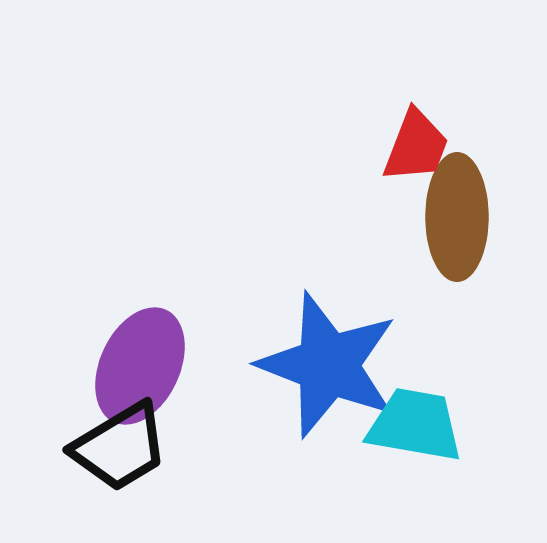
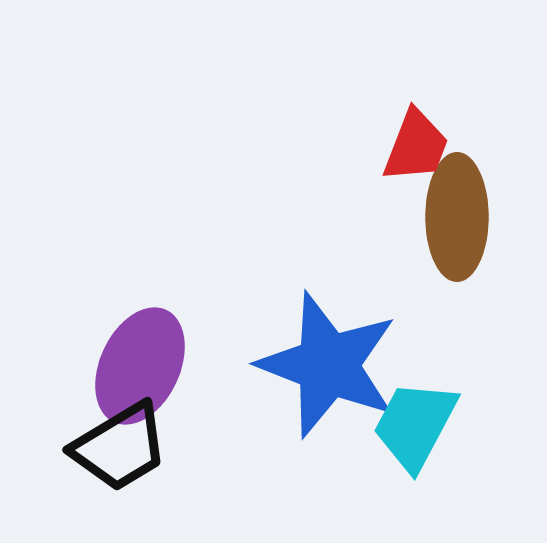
cyan trapezoid: rotated 72 degrees counterclockwise
